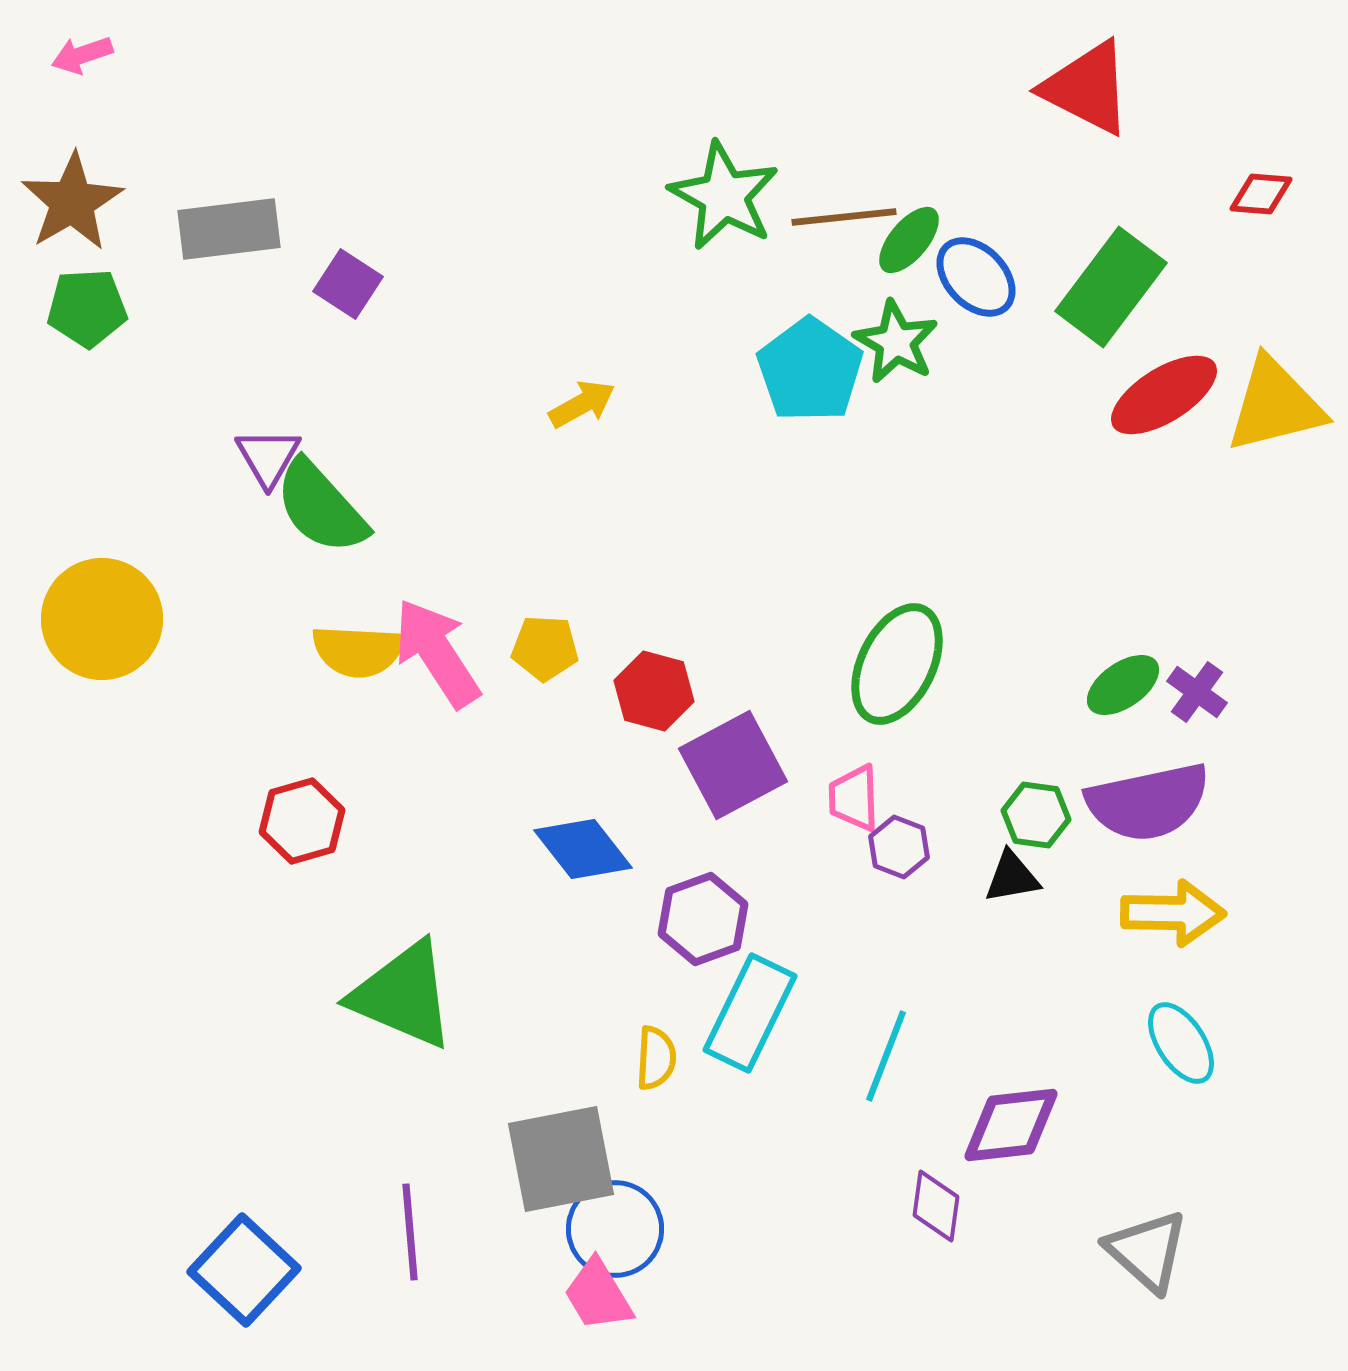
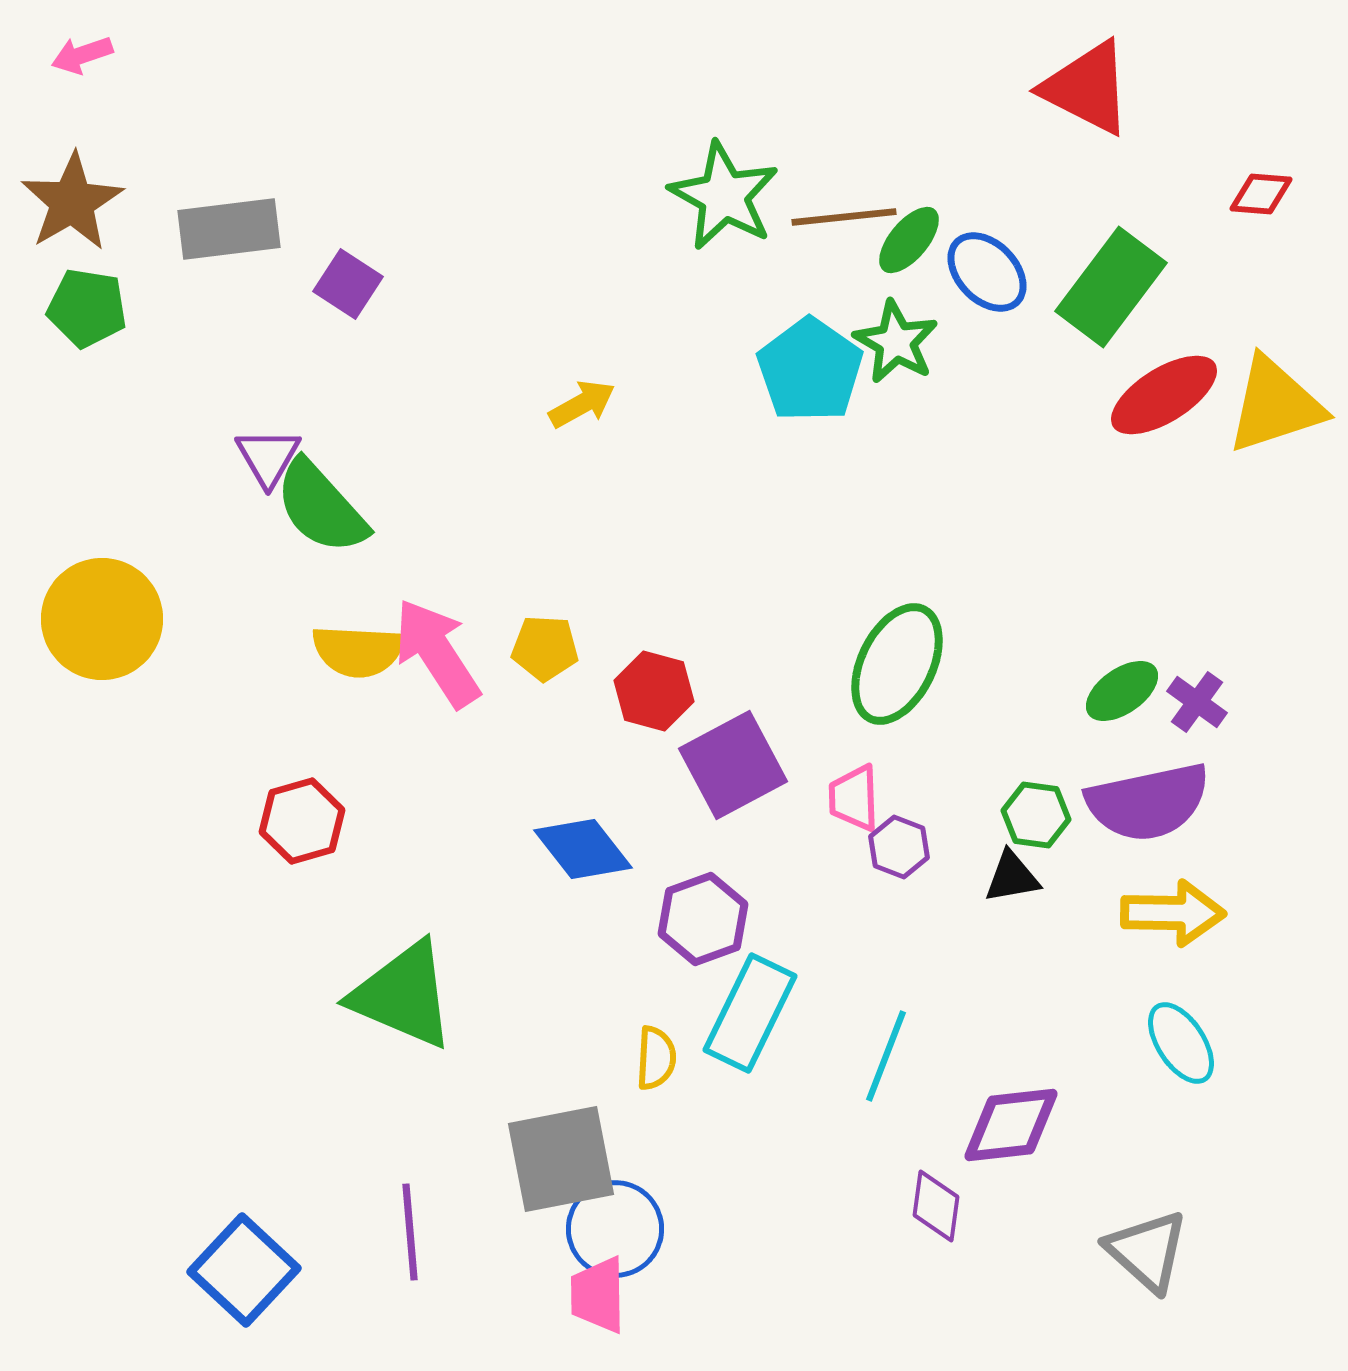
blue ellipse at (976, 277): moved 11 px right, 5 px up
green pentagon at (87, 308): rotated 12 degrees clockwise
yellow triangle at (1275, 405): rotated 4 degrees counterclockwise
green ellipse at (1123, 685): moved 1 px left, 6 px down
purple cross at (1197, 692): moved 10 px down
pink trapezoid at (598, 1295): rotated 30 degrees clockwise
